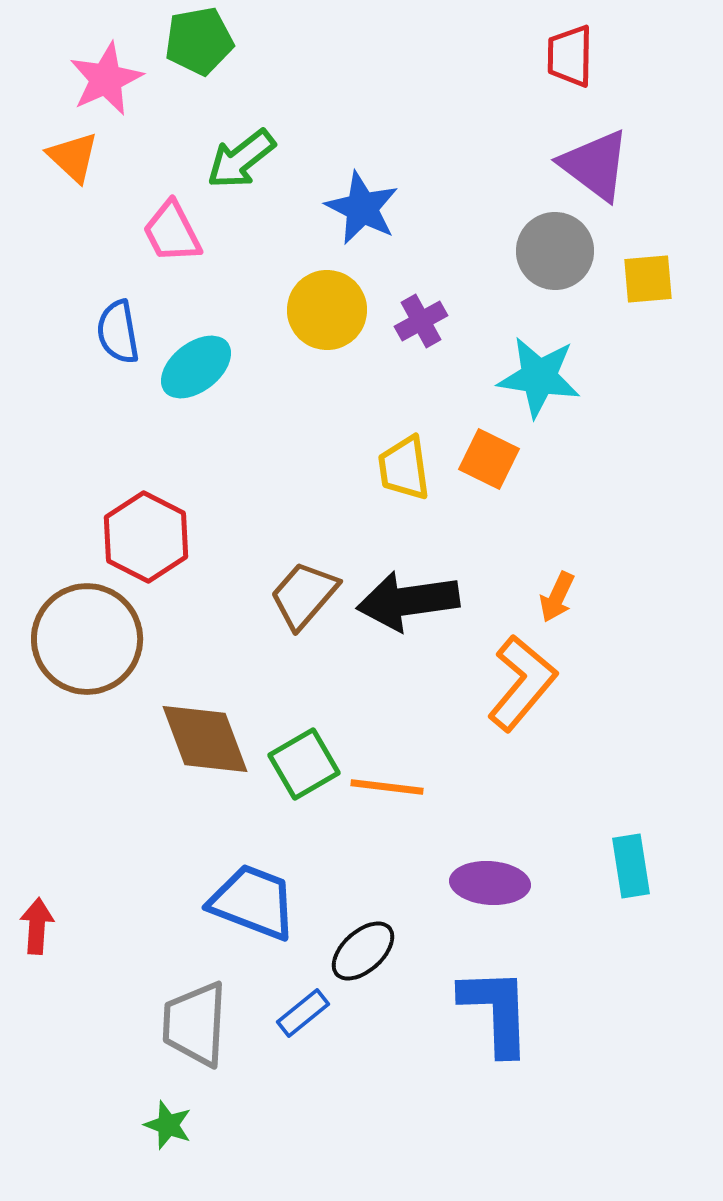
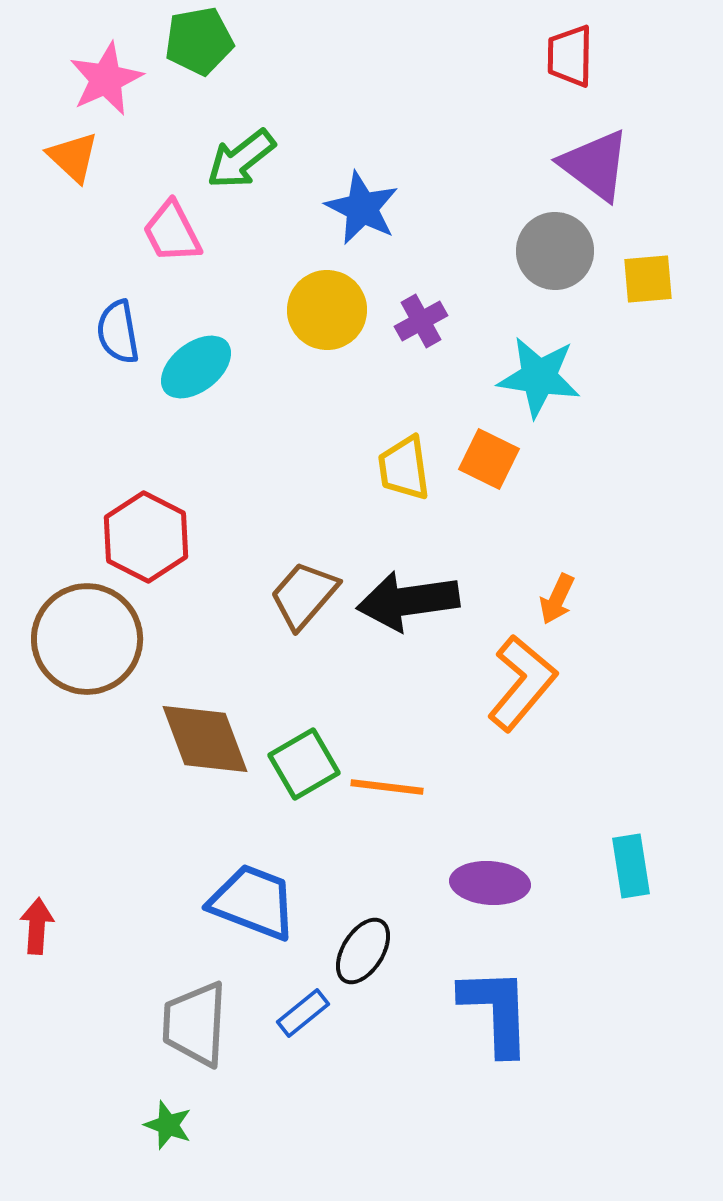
orange arrow: moved 2 px down
black ellipse: rotated 16 degrees counterclockwise
